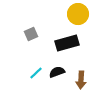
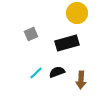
yellow circle: moved 1 px left, 1 px up
